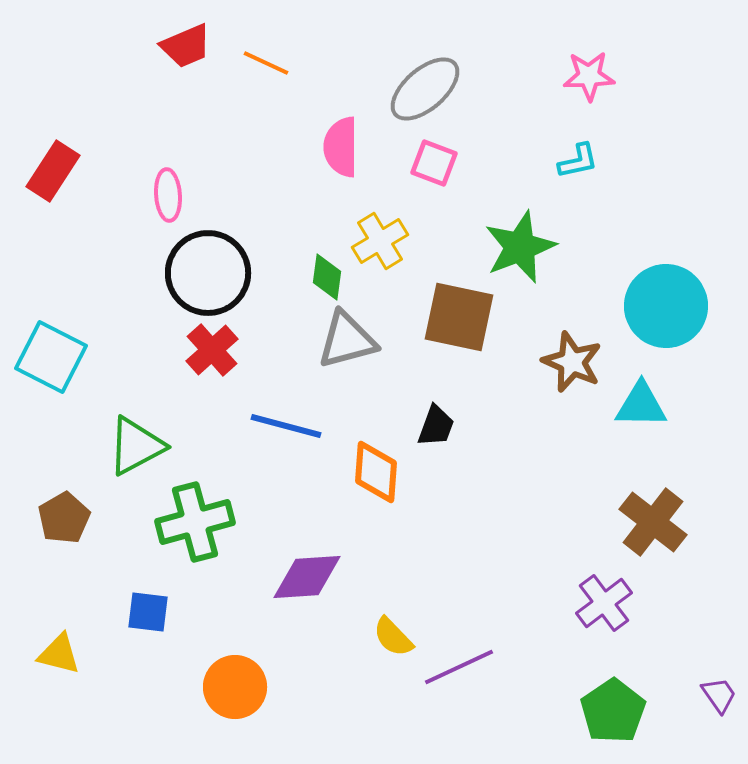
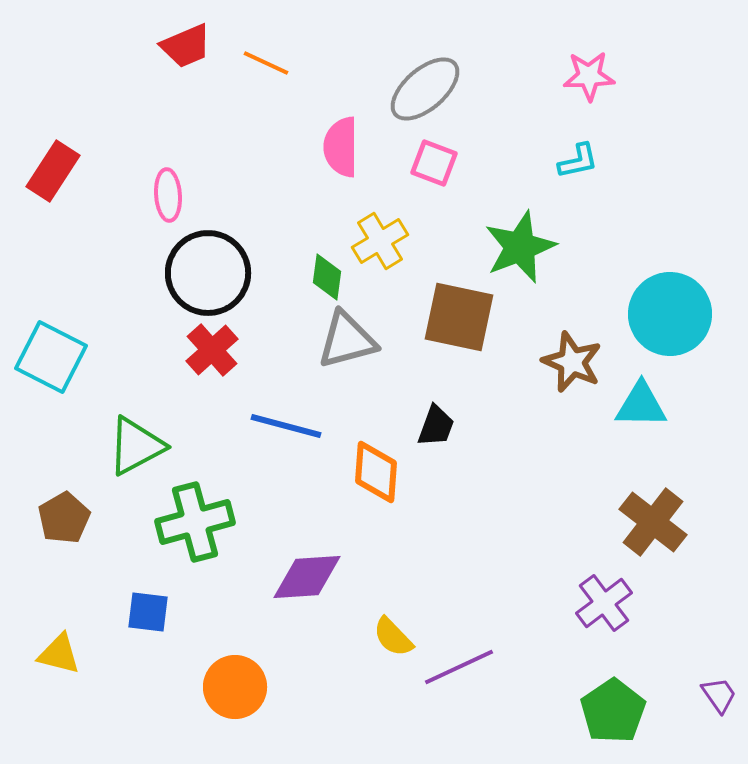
cyan circle: moved 4 px right, 8 px down
